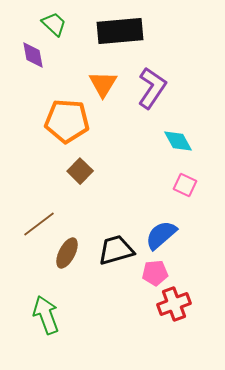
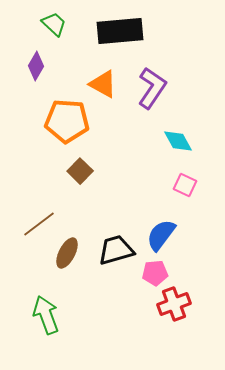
purple diamond: moved 3 px right, 11 px down; rotated 40 degrees clockwise
orange triangle: rotated 32 degrees counterclockwise
blue semicircle: rotated 12 degrees counterclockwise
